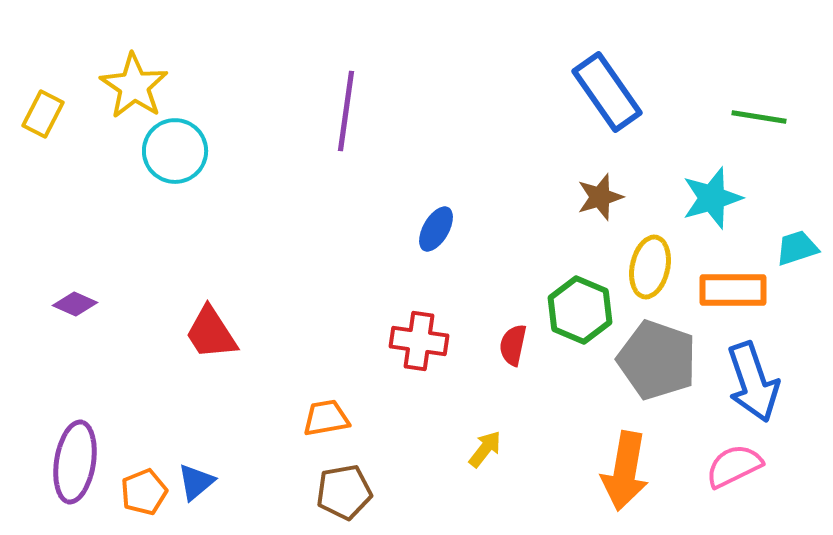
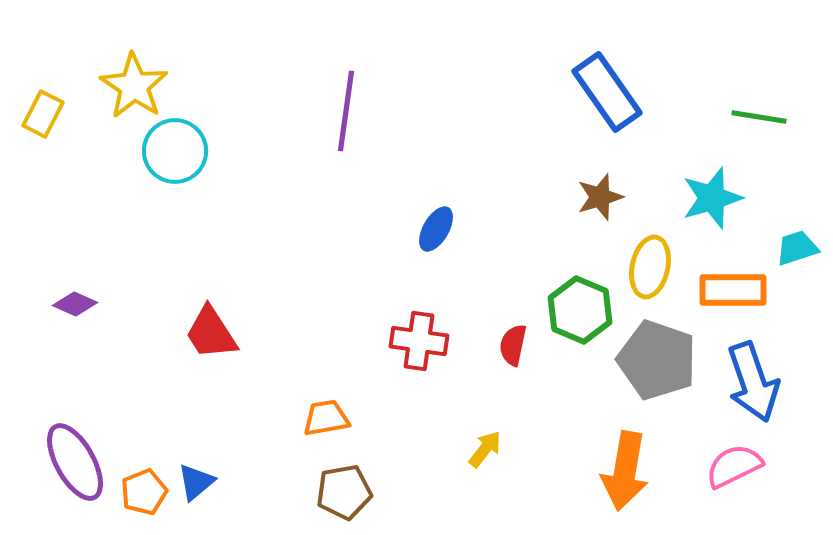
purple ellipse: rotated 38 degrees counterclockwise
